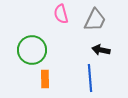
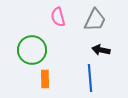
pink semicircle: moved 3 px left, 3 px down
